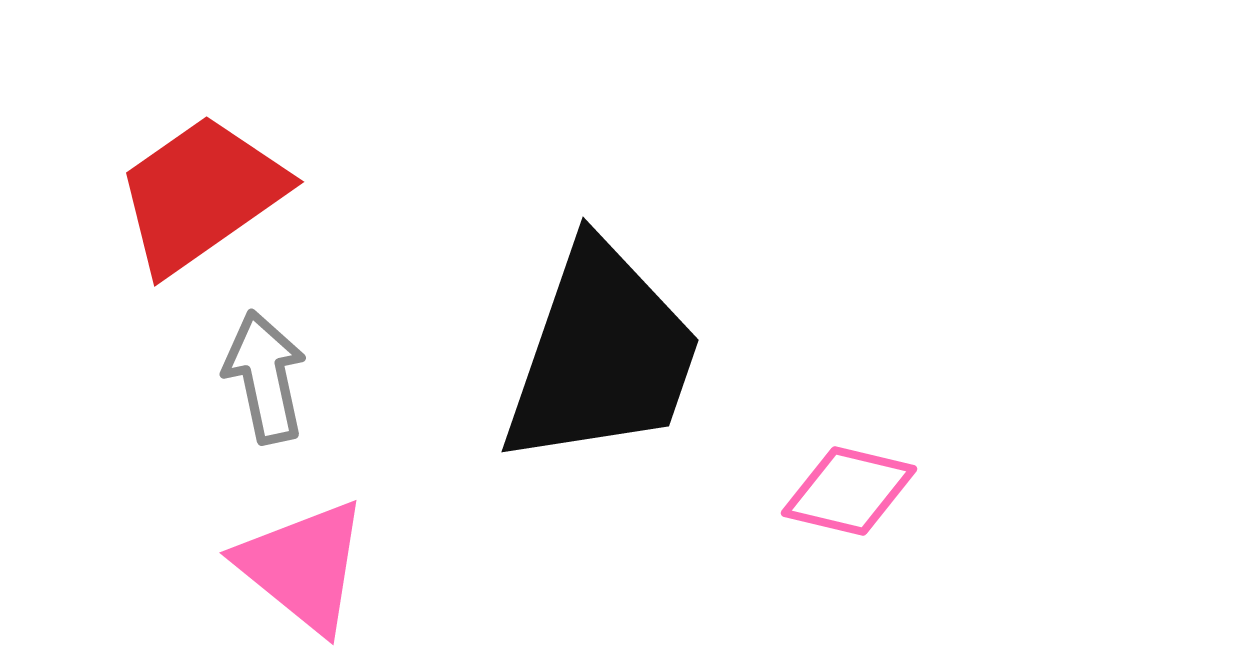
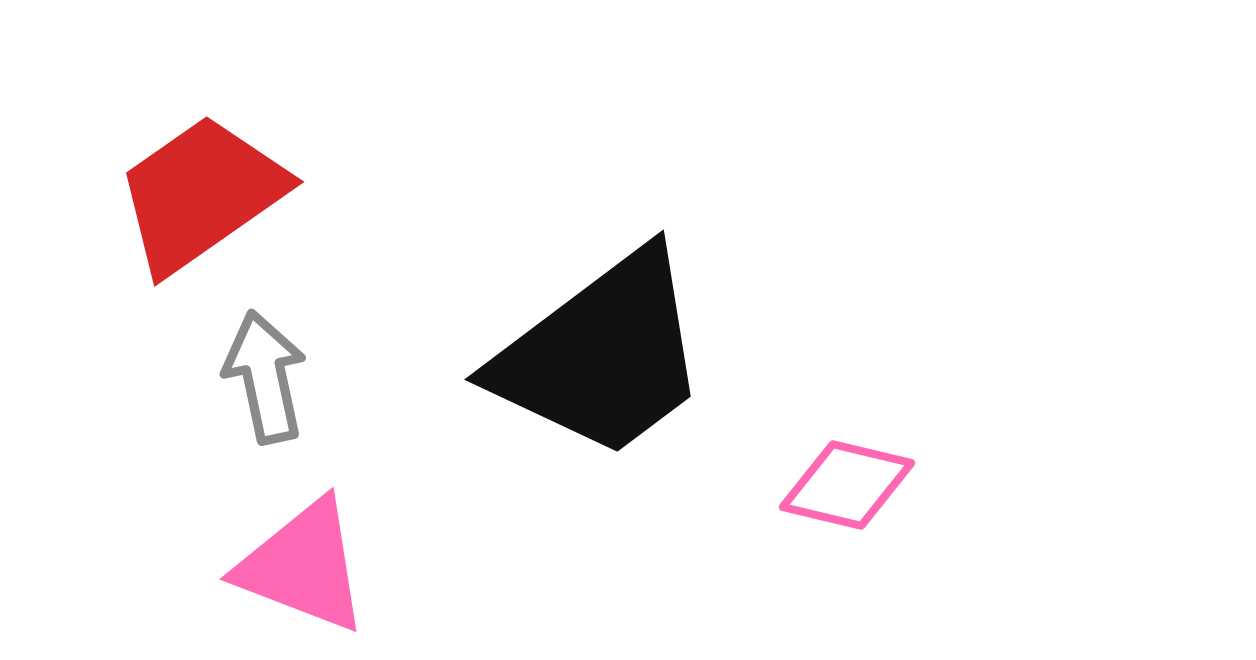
black trapezoid: rotated 34 degrees clockwise
pink diamond: moved 2 px left, 6 px up
pink triangle: rotated 18 degrees counterclockwise
